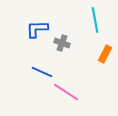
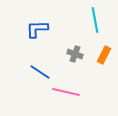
gray cross: moved 13 px right, 11 px down
orange rectangle: moved 1 px left, 1 px down
blue line: moved 2 px left; rotated 10 degrees clockwise
pink line: rotated 20 degrees counterclockwise
